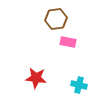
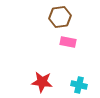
brown hexagon: moved 4 px right, 2 px up
red star: moved 6 px right, 4 px down
